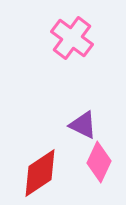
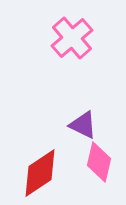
pink cross: rotated 12 degrees clockwise
pink diamond: rotated 12 degrees counterclockwise
